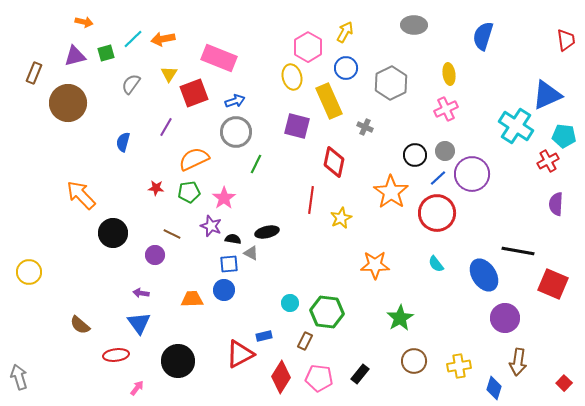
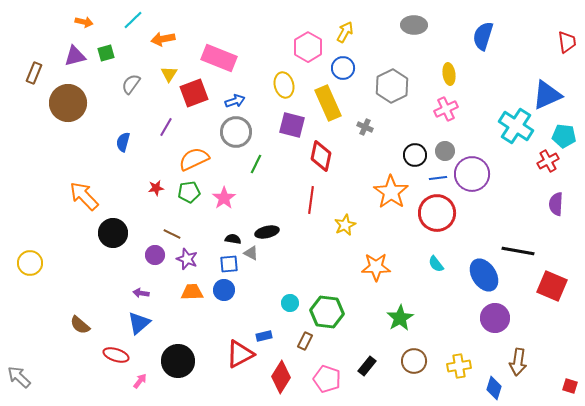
cyan line at (133, 39): moved 19 px up
red trapezoid at (566, 40): moved 1 px right, 2 px down
blue circle at (346, 68): moved 3 px left
yellow ellipse at (292, 77): moved 8 px left, 8 px down
gray hexagon at (391, 83): moved 1 px right, 3 px down
yellow rectangle at (329, 101): moved 1 px left, 2 px down
purple square at (297, 126): moved 5 px left, 1 px up
red diamond at (334, 162): moved 13 px left, 6 px up
blue line at (438, 178): rotated 36 degrees clockwise
red star at (156, 188): rotated 14 degrees counterclockwise
orange arrow at (81, 195): moved 3 px right, 1 px down
yellow star at (341, 218): moved 4 px right, 7 px down
purple star at (211, 226): moved 24 px left, 33 px down
orange star at (375, 265): moved 1 px right, 2 px down
yellow circle at (29, 272): moved 1 px right, 9 px up
red square at (553, 284): moved 1 px left, 2 px down
orange trapezoid at (192, 299): moved 7 px up
purple circle at (505, 318): moved 10 px left
blue triangle at (139, 323): rotated 25 degrees clockwise
red ellipse at (116, 355): rotated 25 degrees clockwise
black rectangle at (360, 374): moved 7 px right, 8 px up
gray arrow at (19, 377): rotated 30 degrees counterclockwise
pink pentagon at (319, 378): moved 8 px right, 1 px down; rotated 12 degrees clockwise
red square at (564, 383): moved 6 px right, 3 px down; rotated 28 degrees counterclockwise
pink arrow at (137, 388): moved 3 px right, 7 px up
